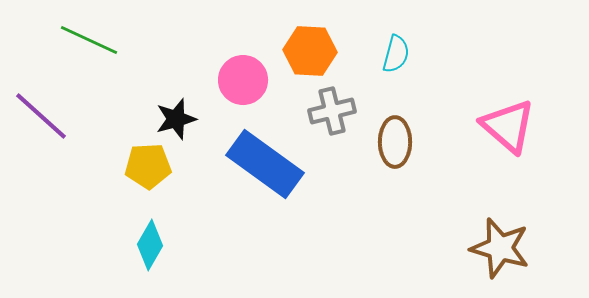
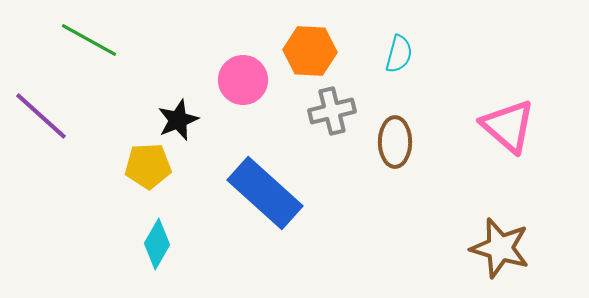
green line: rotated 4 degrees clockwise
cyan semicircle: moved 3 px right
black star: moved 2 px right, 1 px down; rotated 6 degrees counterclockwise
blue rectangle: moved 29 px down; rotated 6 degrees clockwise
cyan diamond: moved 7 px right, 1 px up
